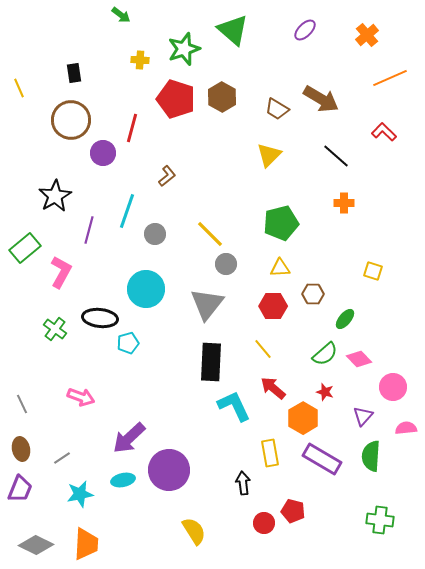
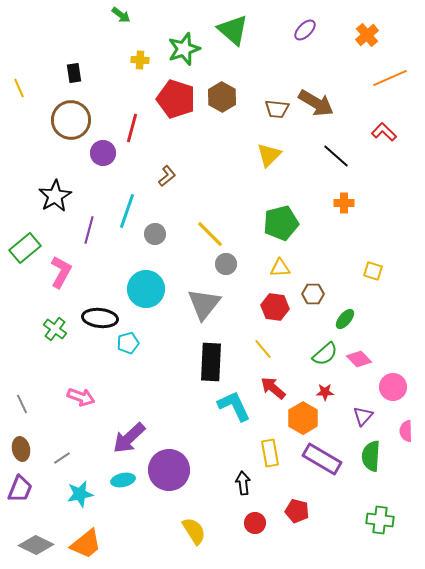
brown arrow at (321, 99): moved 5 px left, 4 px down
brown trapezoid at (277, 109): rotated 25 degrees counterclockwise
gray triangle at (207, 304): moved 3 px left
red hexagon at (273, 306): moved 2 px right, 1 px down; rotated 8 degrees clockwise
red star at (325, 392): rotated 18 degrees counterclockwise
pink semicircle at (406, 428): moved 3 px down; rotated 85 degrees counterclockwise
red pentagon at (293, 511): moved 4 px right
red circle at (264, 523): moved 9 px left
orange trapezoid at (86, 544): rotated 48 degrees clockwise
